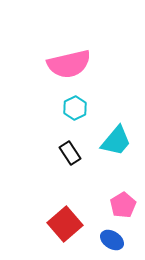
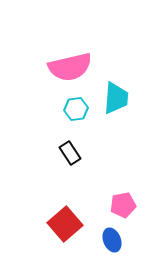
pink semicircle: moved 1 px right, 3 px down
cyan hexagon: moved 1 px right, 1 px down; rotated 20 degrees clockwise
cyan trapezoid: moved 43 px up; rotated 36 degrees counterclockwise
pink pentagon: rotated 20 degrees clockwise
blue ellipse: rotated 35 degrees clockwise
